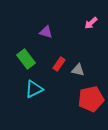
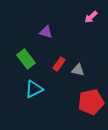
pink arrow: moved 6 px up
red pentagon: moved 3 px down
